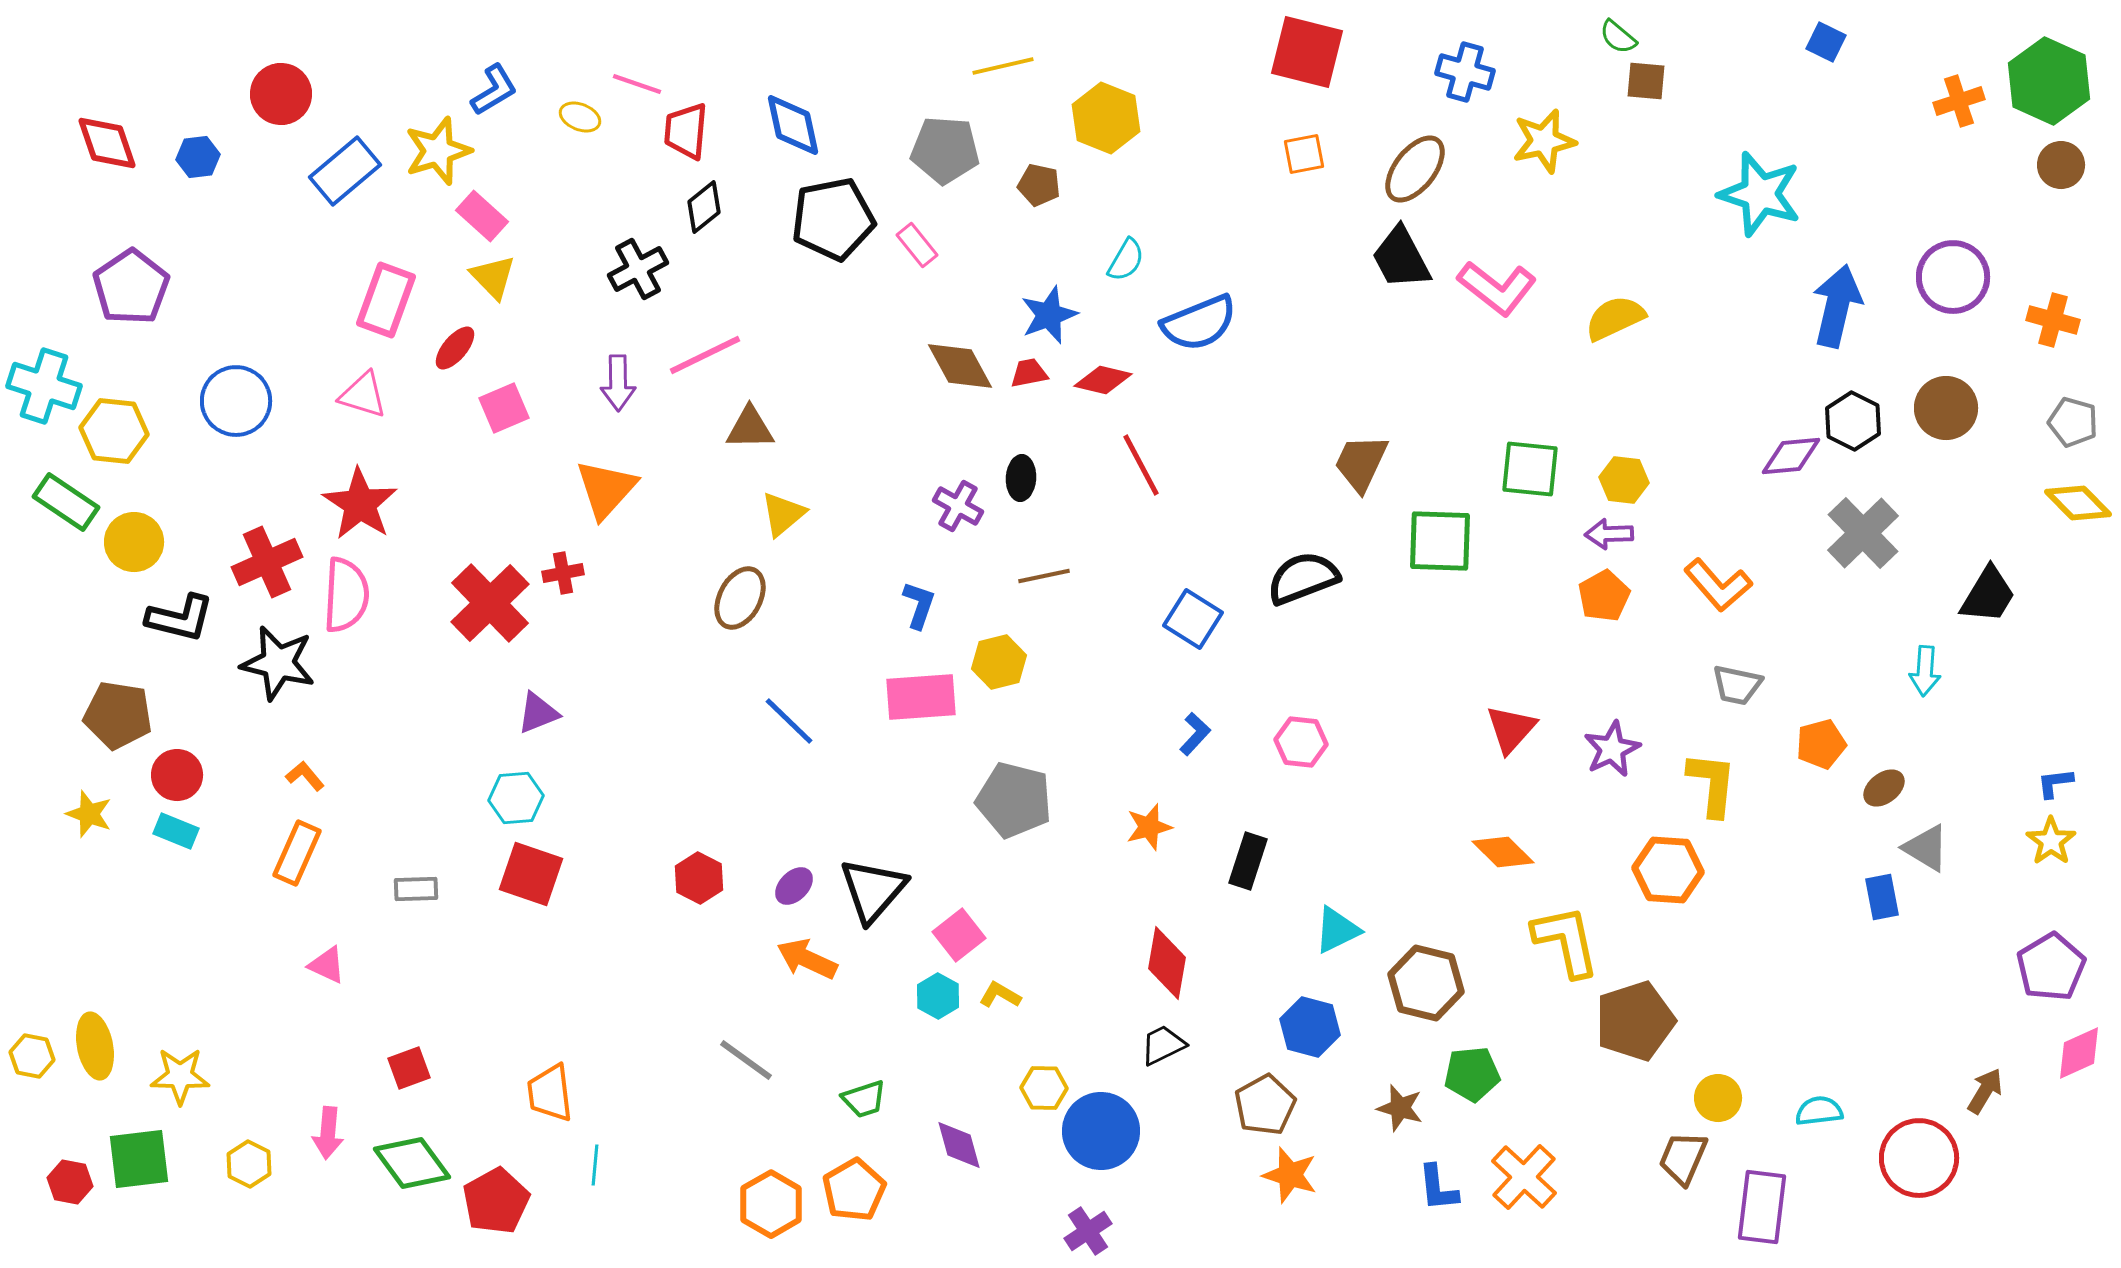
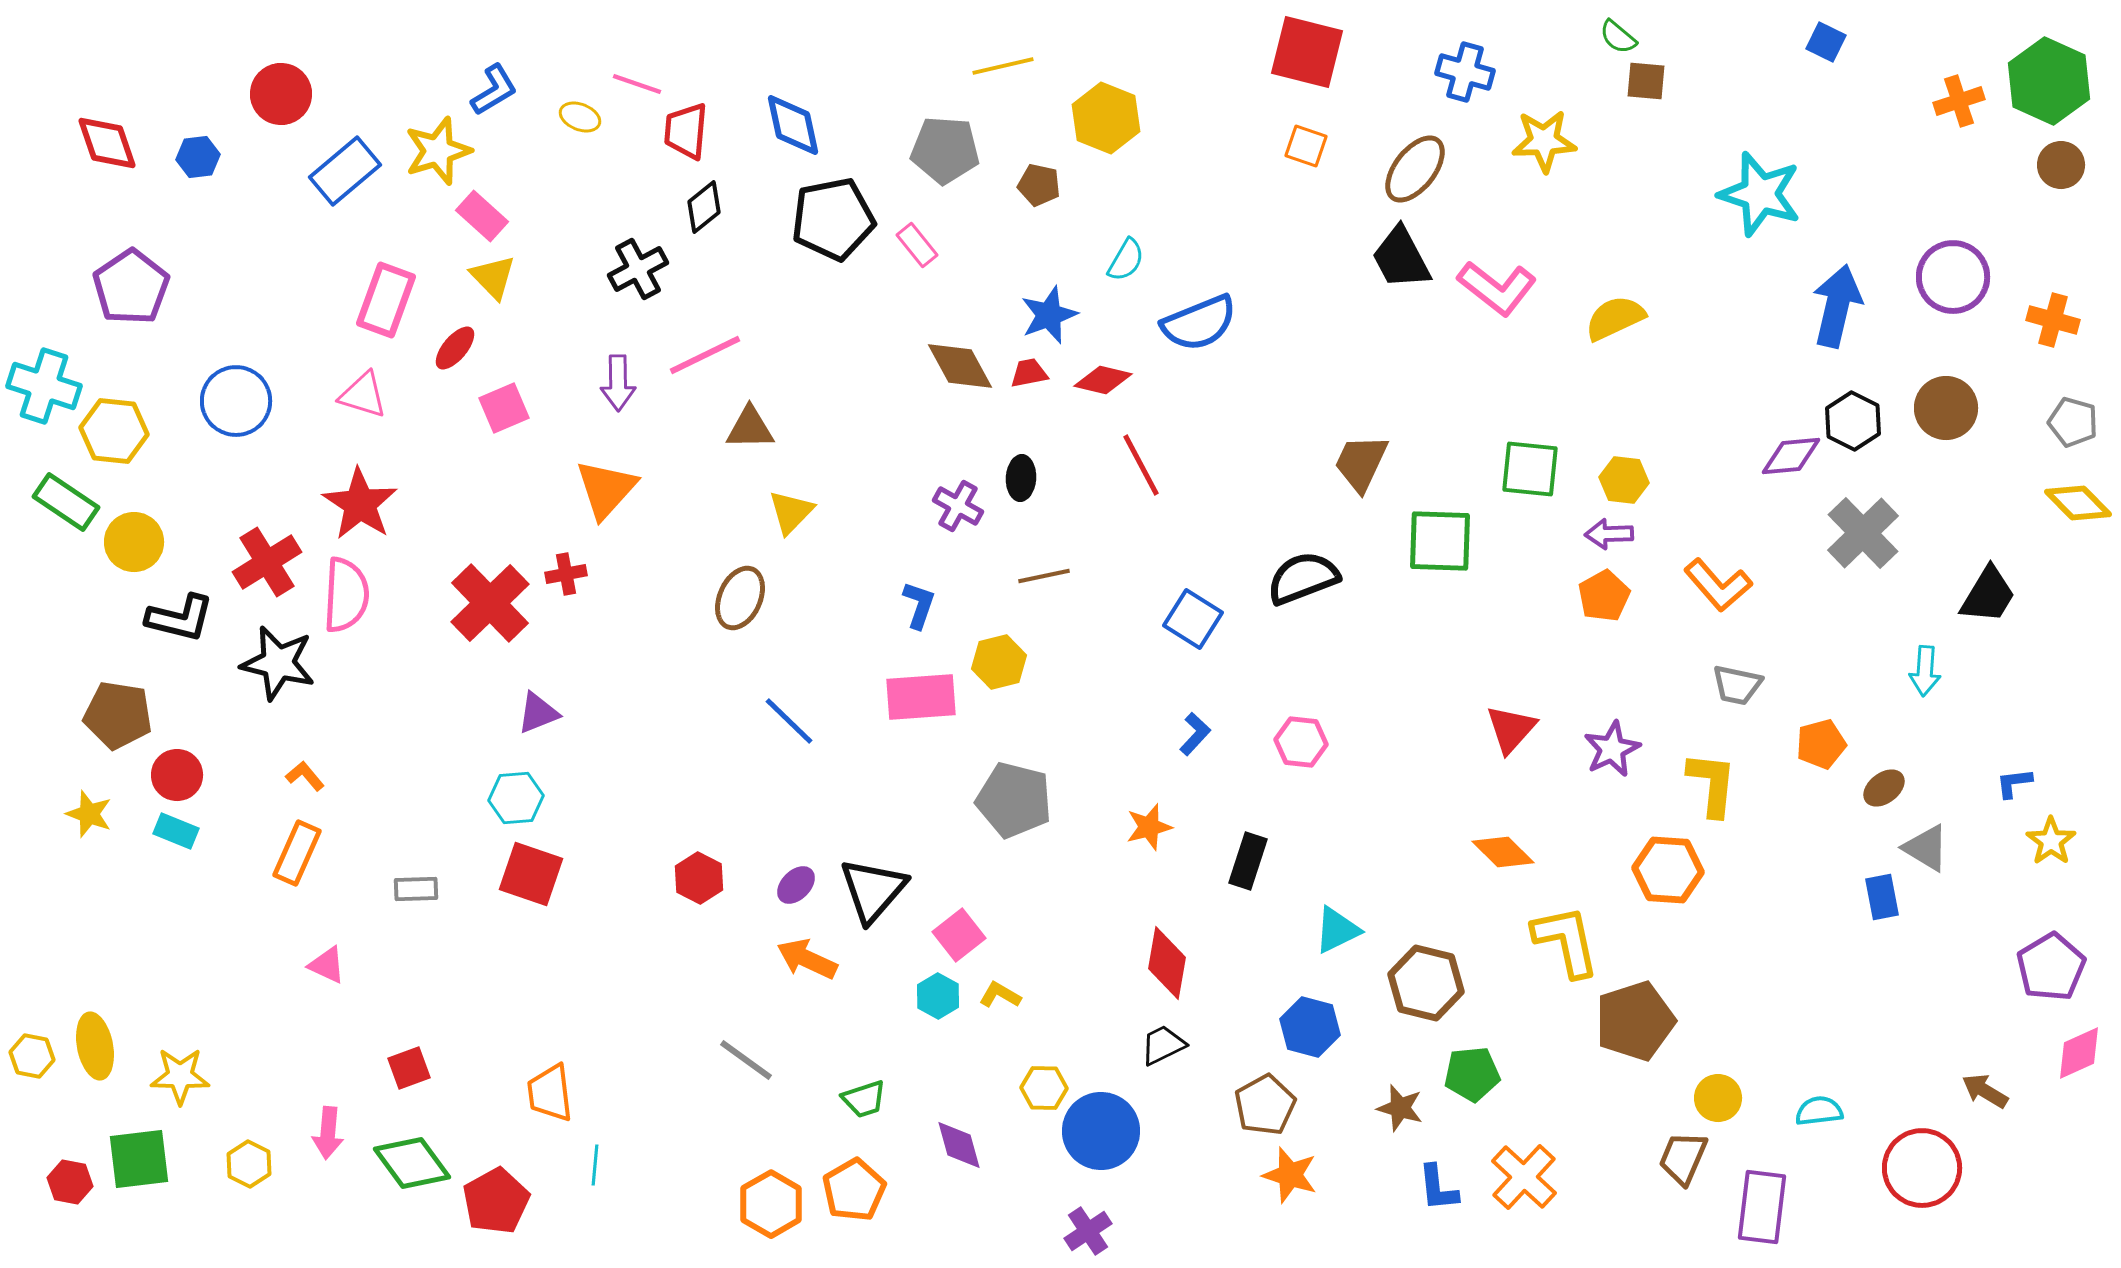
yellow star at (1544, 141): rotated 10 degrees clockwise
orange square at (1304, 154): moved 2 px right, 8 px up; rotated 30 degrees clockwise
yellow triangle at (783, 514): moved 8 px right, 2 px up; rotated 6 degrees counterclockwise
red cross at (267, 562): rotated 8 degrees counterclockwise
red cross at (563, 573): moved 3 px right, 1 px down
brown ellipse at (740, 598): rotated 4 degrees counterclockwise
blue L-shape at (2055, 783): moved 41 px left
purple ellipse at (794, 886): moved 2 px right, 1 px up
brown arrow at (1985, 1091): rotated 90 degrees counterclockwise
red circle at (1919, 1158): moved 3 px right, 10 px down
